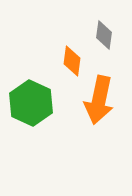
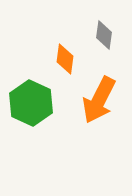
orange diamond: moved 7 px left, 2 px up
orange arrow: rotated 15 degrees clockwise
